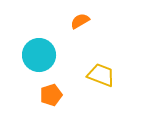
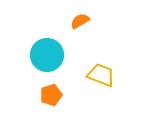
cyan circle: moved 8 px right
